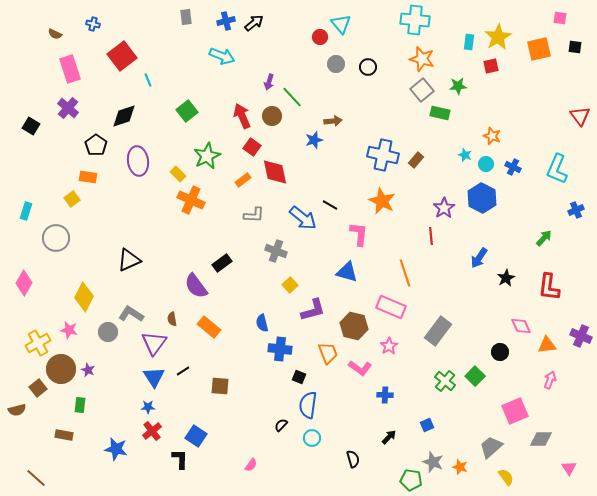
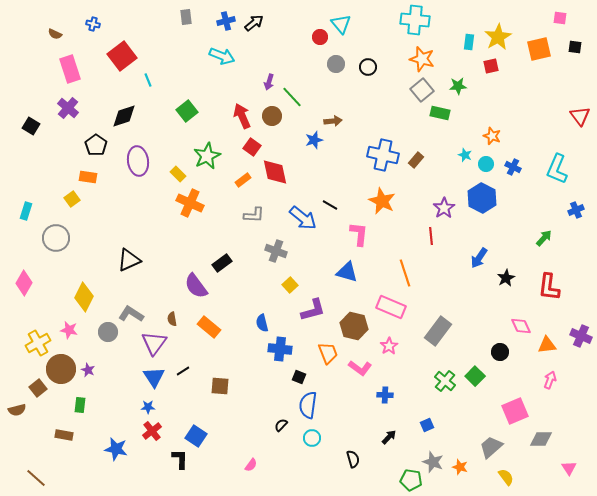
orange cross at (191, 200): moved 1 px left, 3 px down
